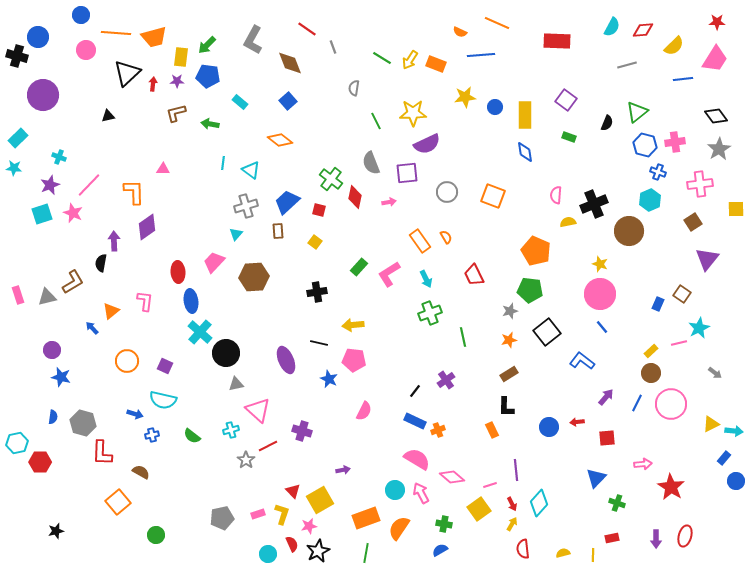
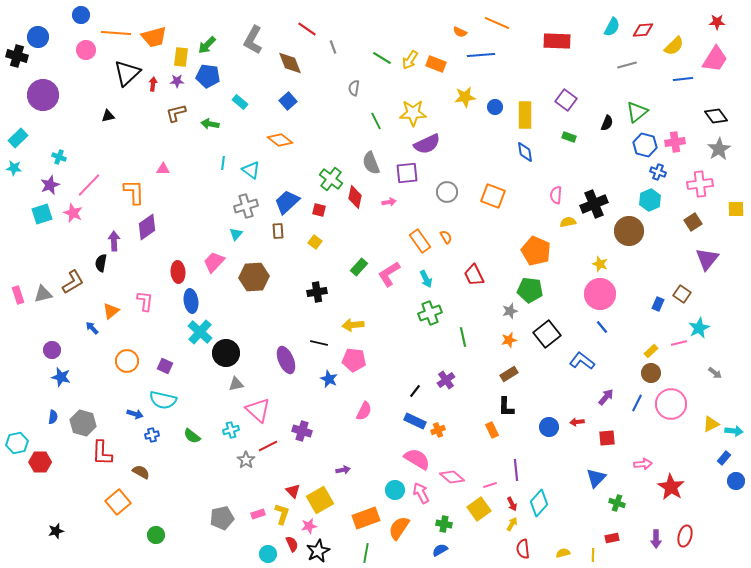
gray triangle at (47, 297): moved 4 px left, 3 px up
black square at (547, 332): moved 2 px down
